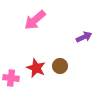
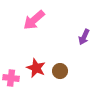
pink arrow: moved 1 px left
purple arrow: rotated 140 degrees clockwise
brown circle: moved 5 px down
